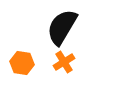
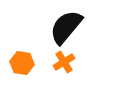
black semicircle: moved 4 px right; rotated 9 degrees clockwise
